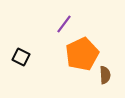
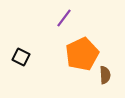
purple line: moved 6 px up
